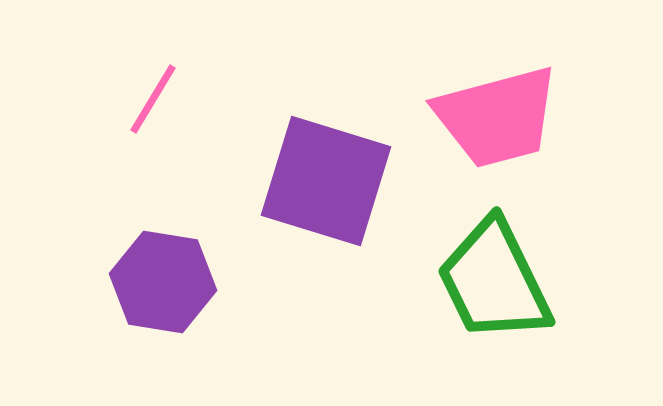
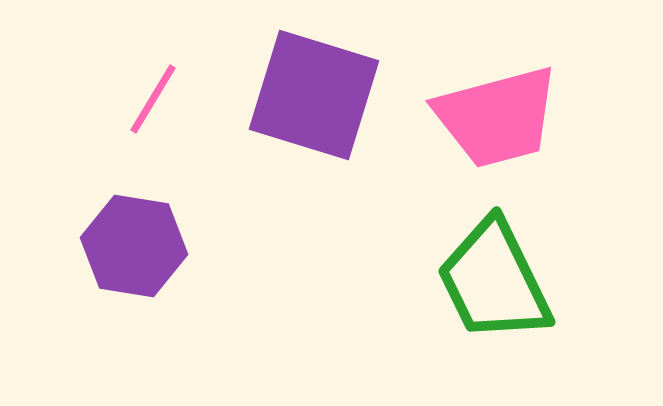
purple square: moved 12 px left, 86 px up
purple hexagon: moved 29 px left, 36 px up
